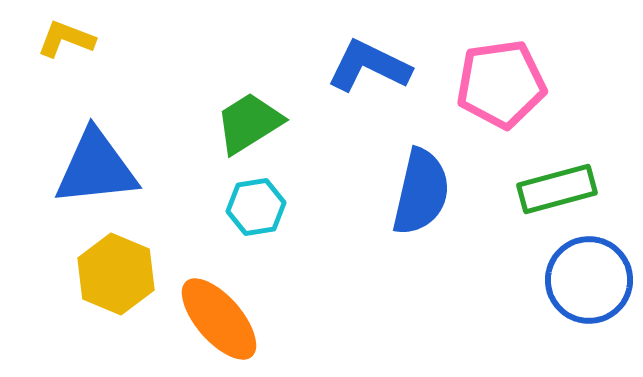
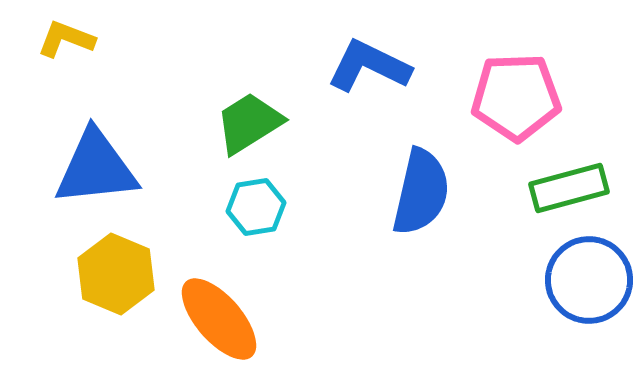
pink pentagon: moved 15 px right, 13 px down; rotated 6 degrees clockwise
green rectangle: moved 12 px right, 1 px up
